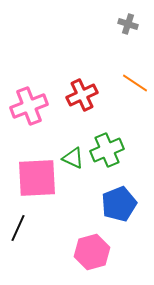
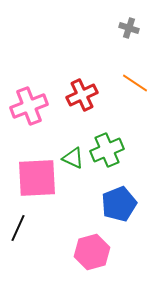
gray cross: moved 1 px right, 4 px down
